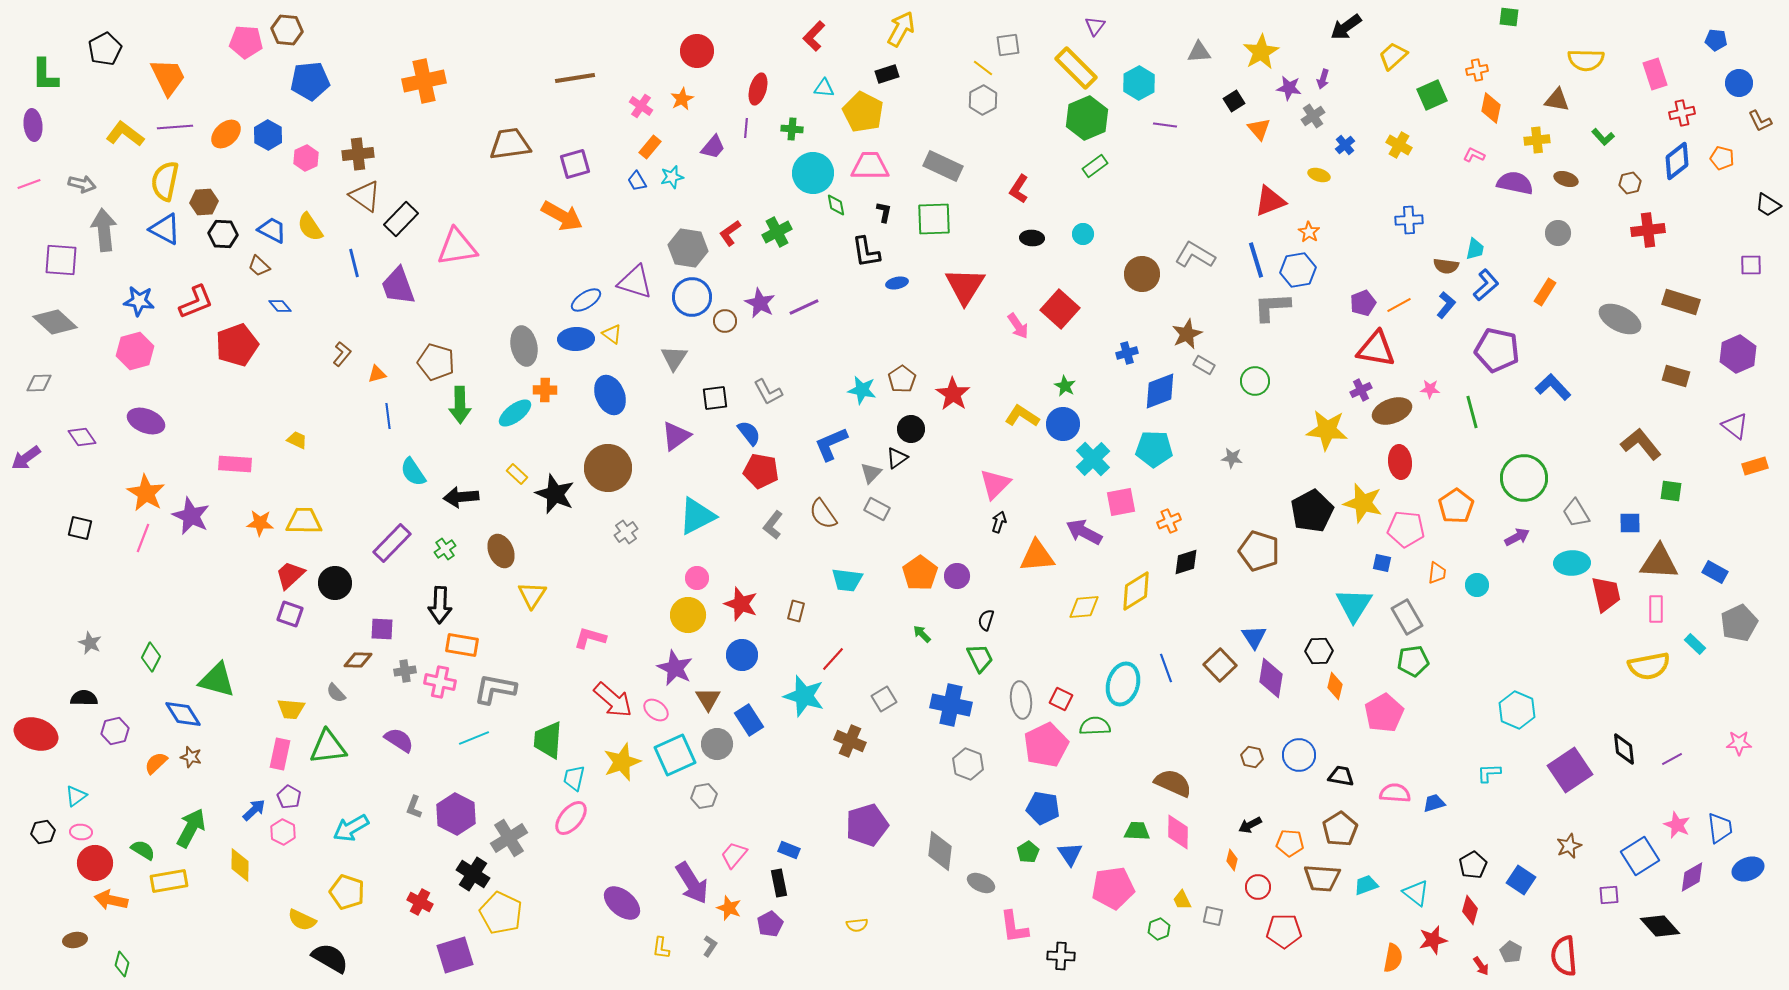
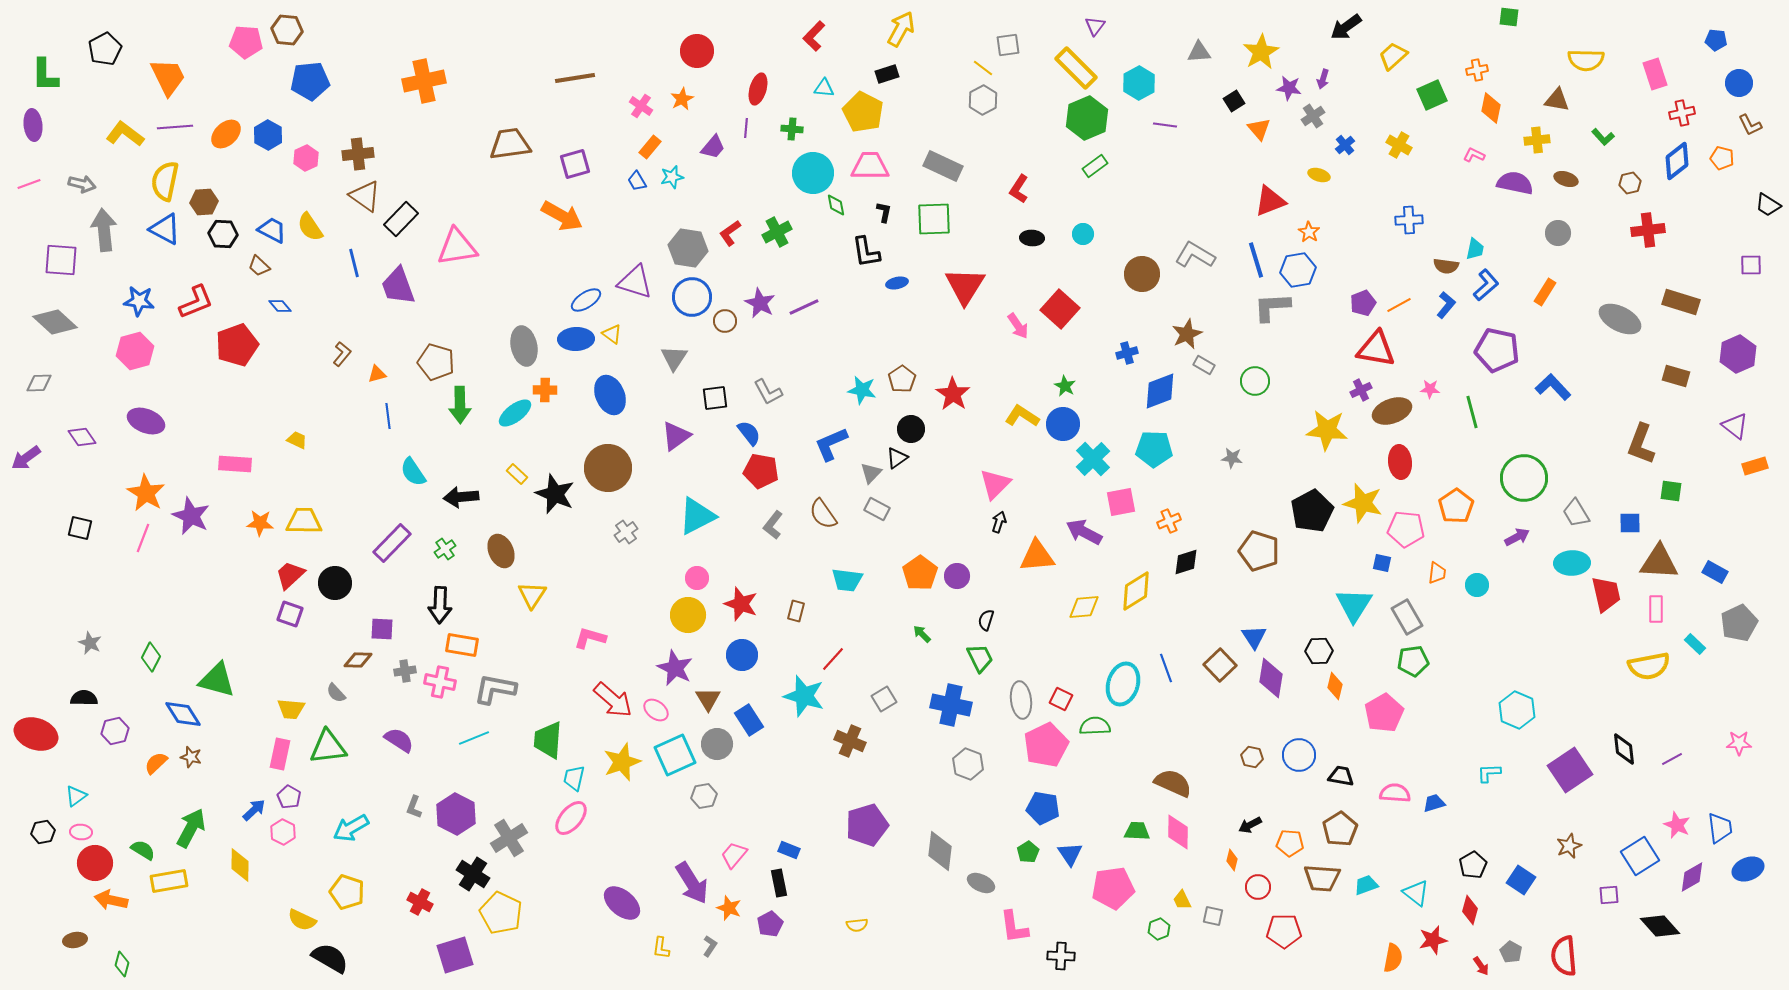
brown L-shape at (1760, 121): moved 10 px left, 4 px down
brown L-shape at (1641, 444): rotated 120 degrees counterclockwise
